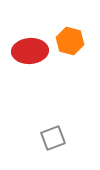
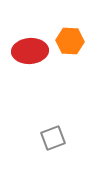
orange hexagon: rotated 12 degrees counterclockwise
